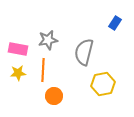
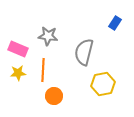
gray star: moved 4 px up; rotated 18 degrees clockwise
pink rectangle: rotated 12 degrees clockwise
